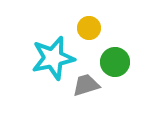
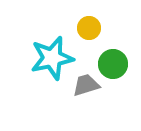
cyan star: moved 1 px left
green circle: moved 2 px left, 2 px down
